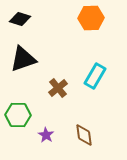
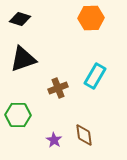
brown cross: rotated 18 degrees clockwise
purple star: moved 8 px right, 5 px down
